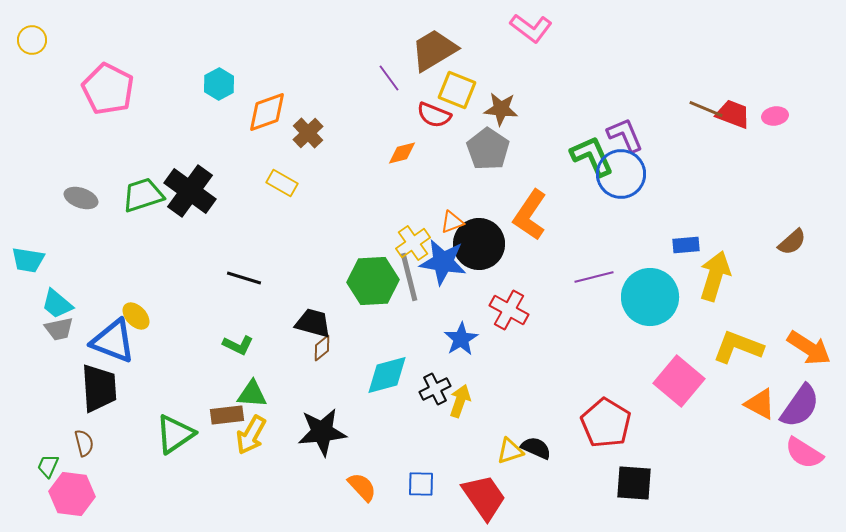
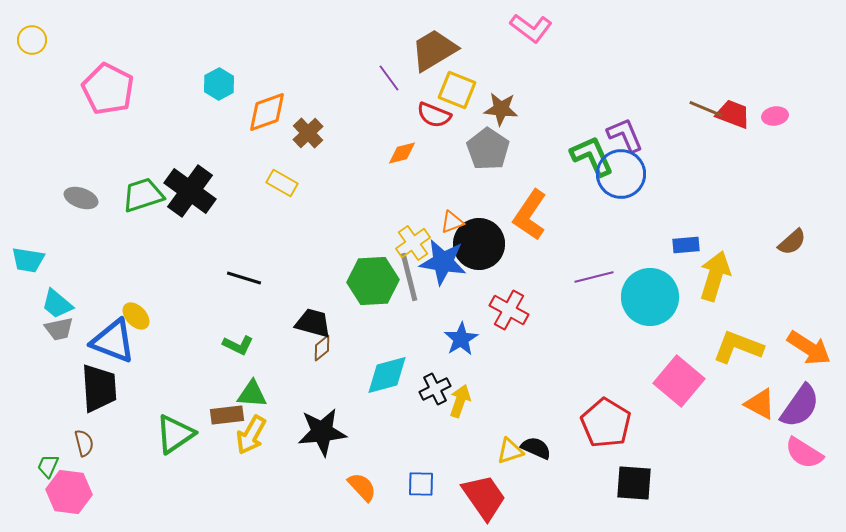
pink hexagon at (72, 494): moved 3 px left, 2 px up
